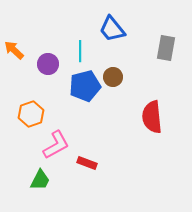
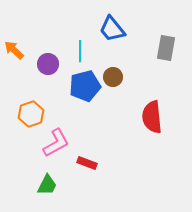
pink L-shape: moved 2 px up
green trapezoid: moved 7 px right, 5 px down
